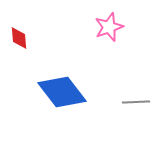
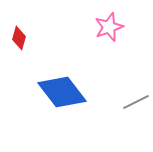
red diamond: rotated 20 degrees clockwise
gray line: rotated 24 degrees counterclockwise
